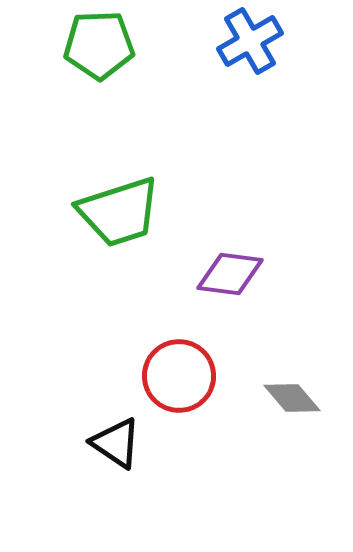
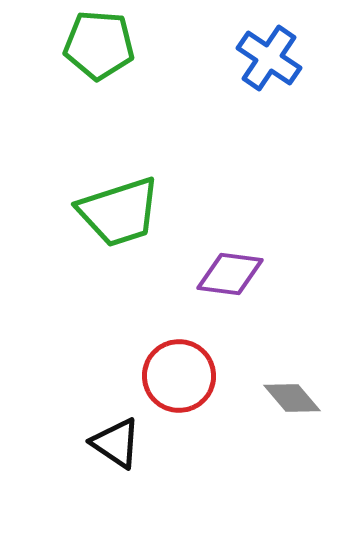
blue cross: moved 19 px right, 17 px down; rotated 26 degrees counterclockwise
green pentagon: rotated 6 degrees clockwise
